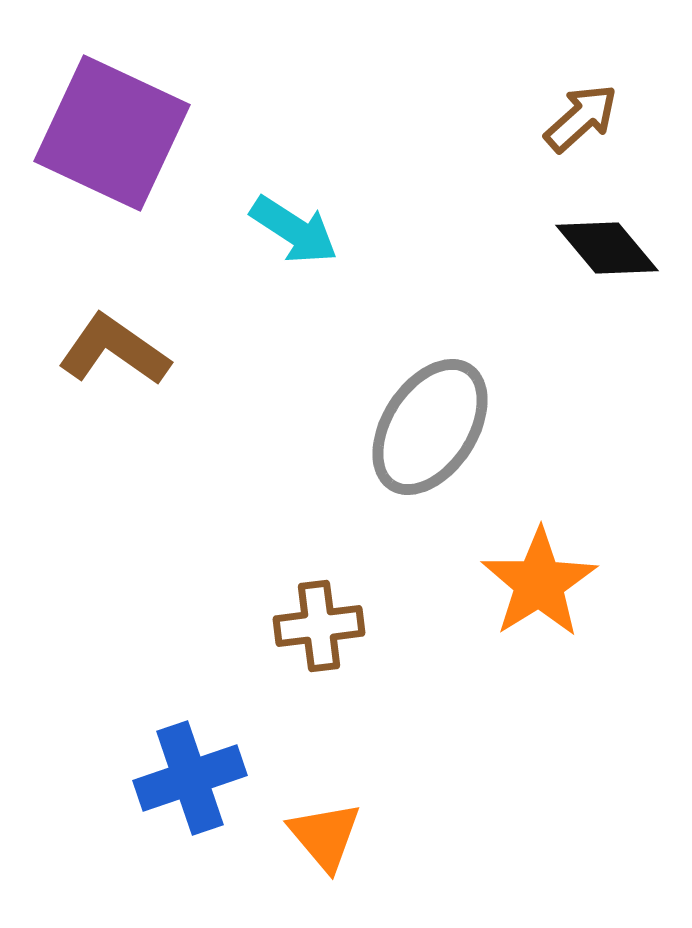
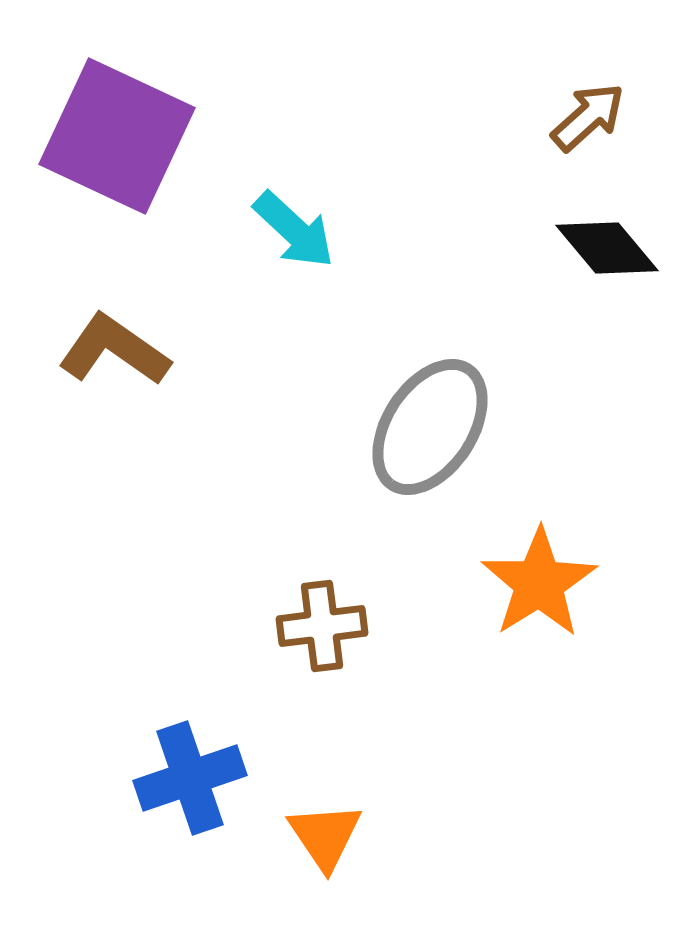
brown arrow: moved 7 px right, 1 px up
purple square: moved 5 px right, 3 px down
cyan arrow: rotated 10 degrees clockwise
brown cross: moved 3 px right
orange triangle: rotated 6 degrees clockwise
